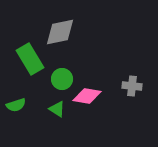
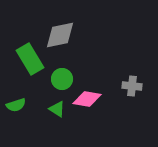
gray diamond: moved 3 px down
pink diamond: moved 3 px down
